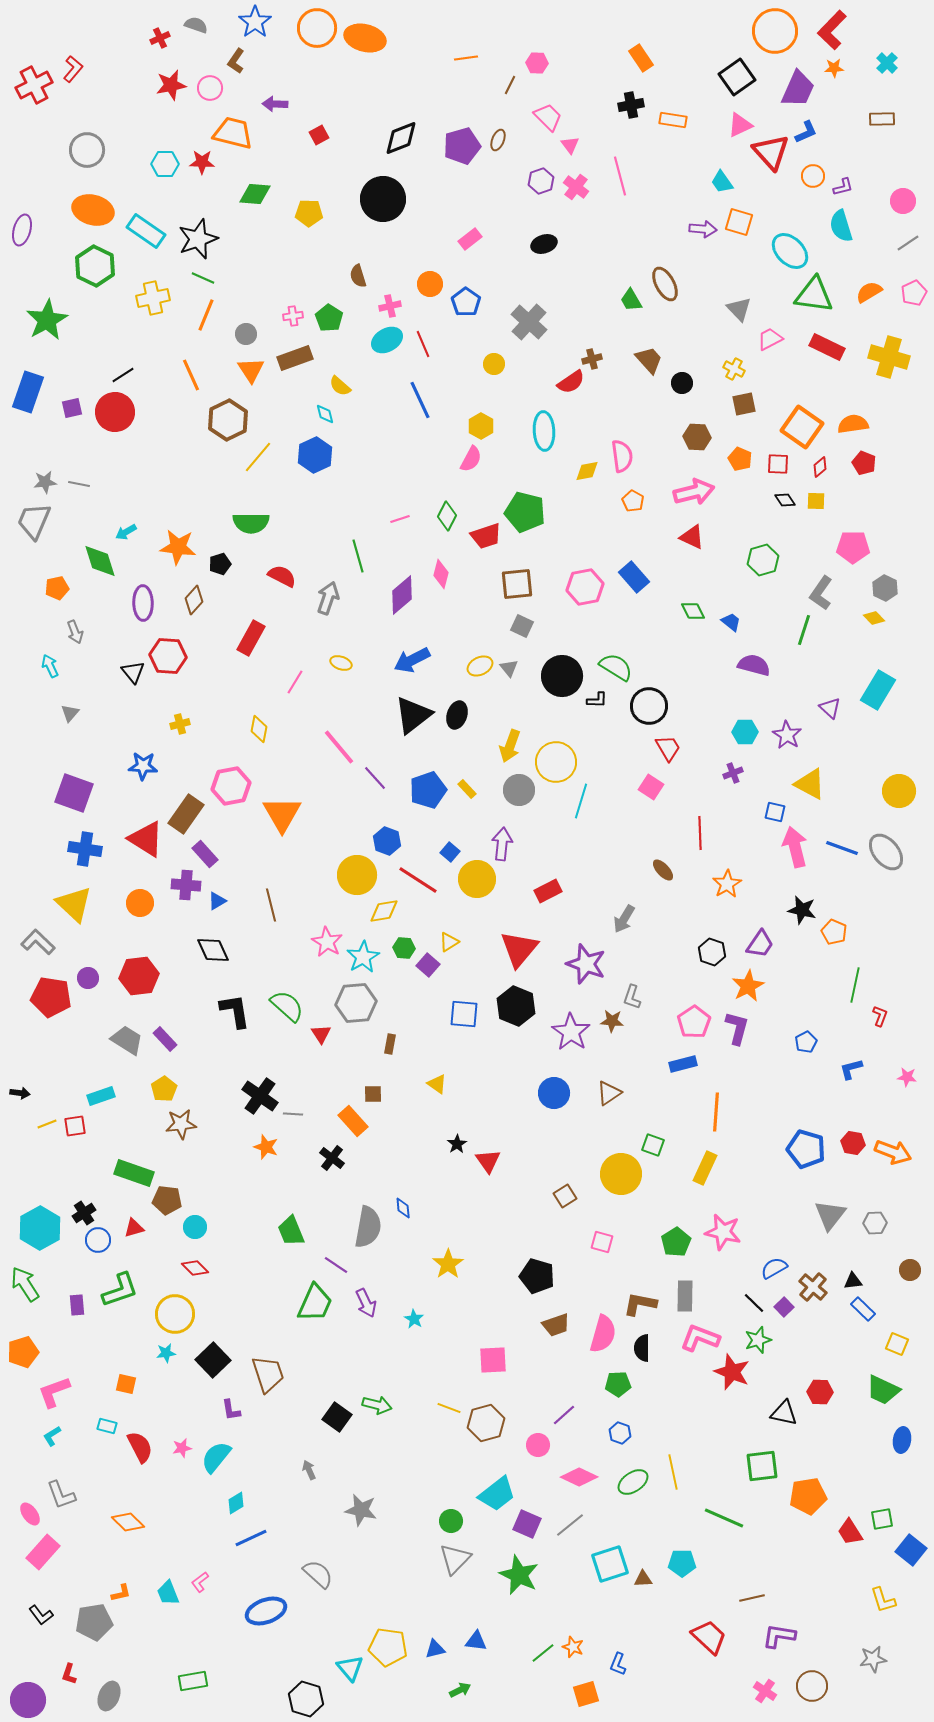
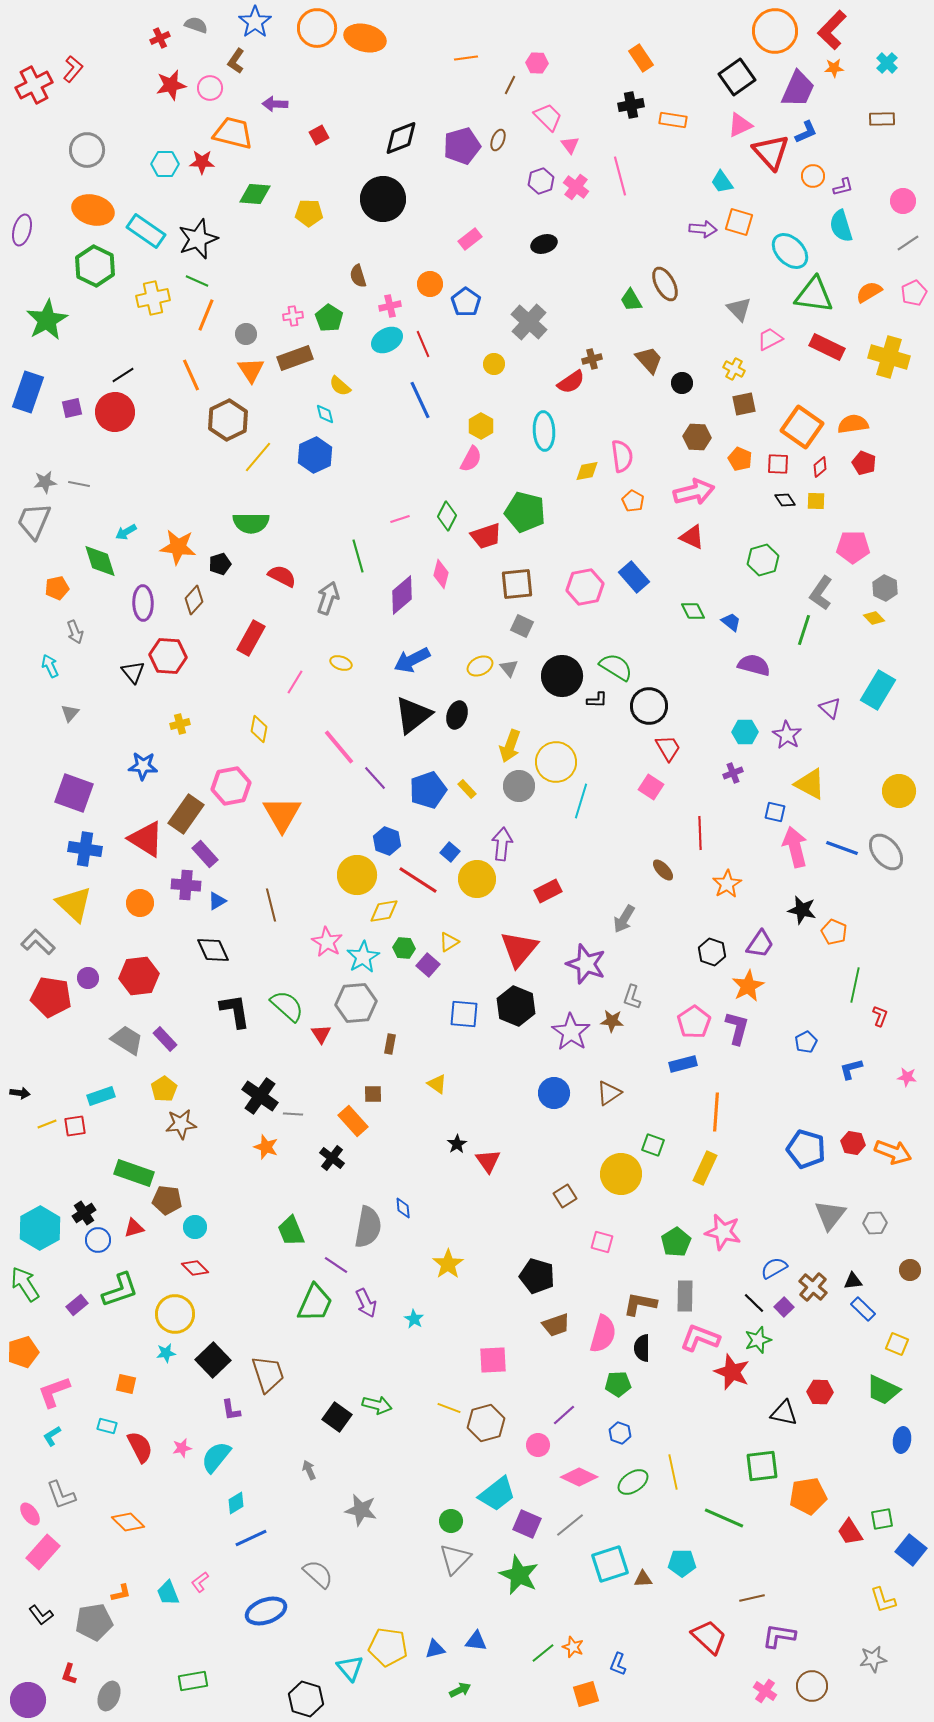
green line at (203, 278): moved 6 px left, 3 px down
gray circle at (519, 790): moved 4 px up
purple rectangle at (77, 1305): rotated 55 degrees clockwise
